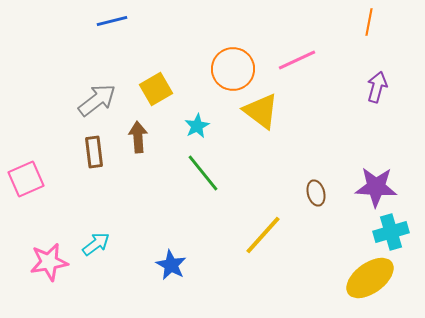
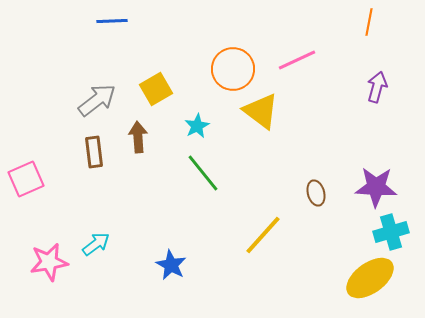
blue line: rotated 12 degrees clockwise
